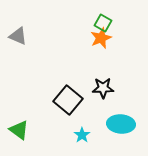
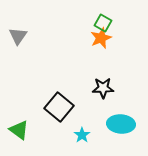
gray triangle: rotated 42 degrees clockwise
black square: moved 9 px left, 7 px down
